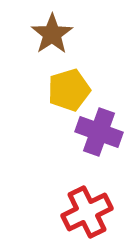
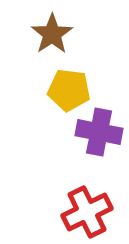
yellow pentagon: rotated 24 degrees clockwise
purple cross: rotated 9 degrees counterclockwise
